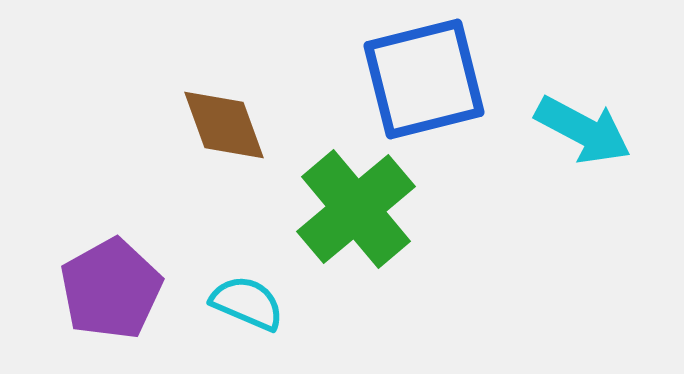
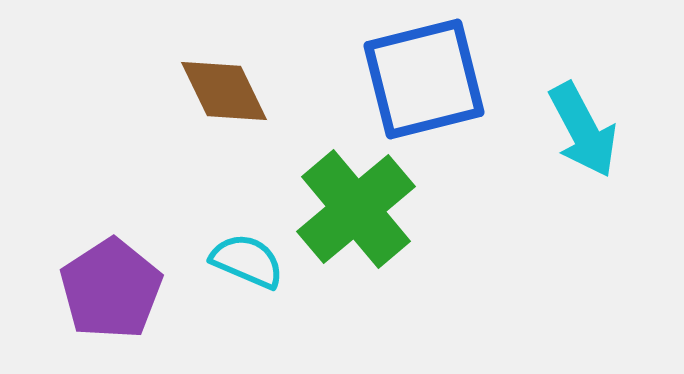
brown diamond: moved 34 px up; rotated 6 degrees counterclockwise
cyan arrow: rotated 34 degrees clockwise
purple pentagon: rotated 4 degrees counterclockwise
cyan semicircle: moved 42 px up
